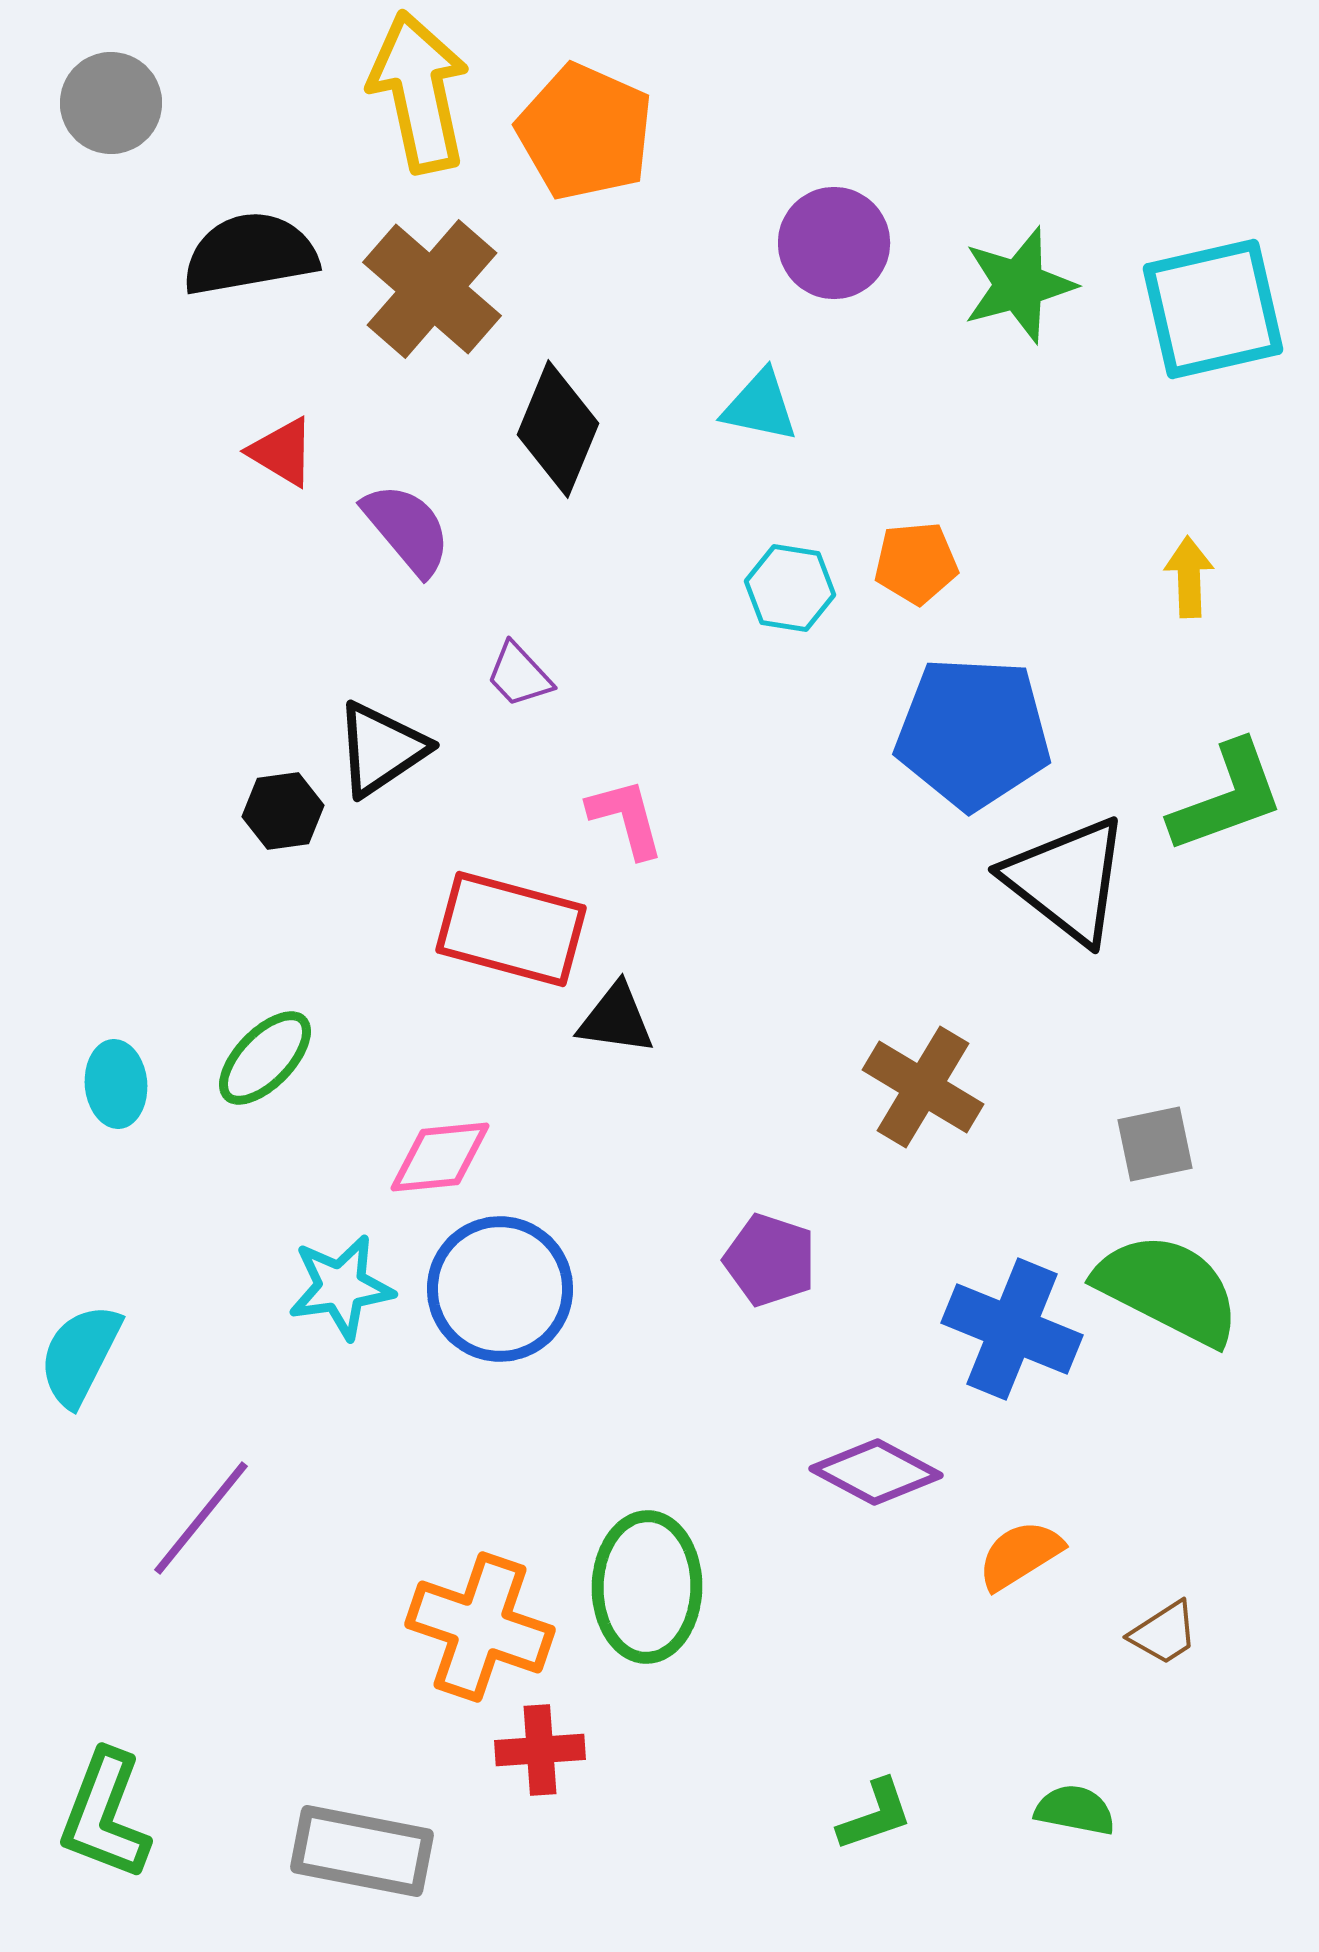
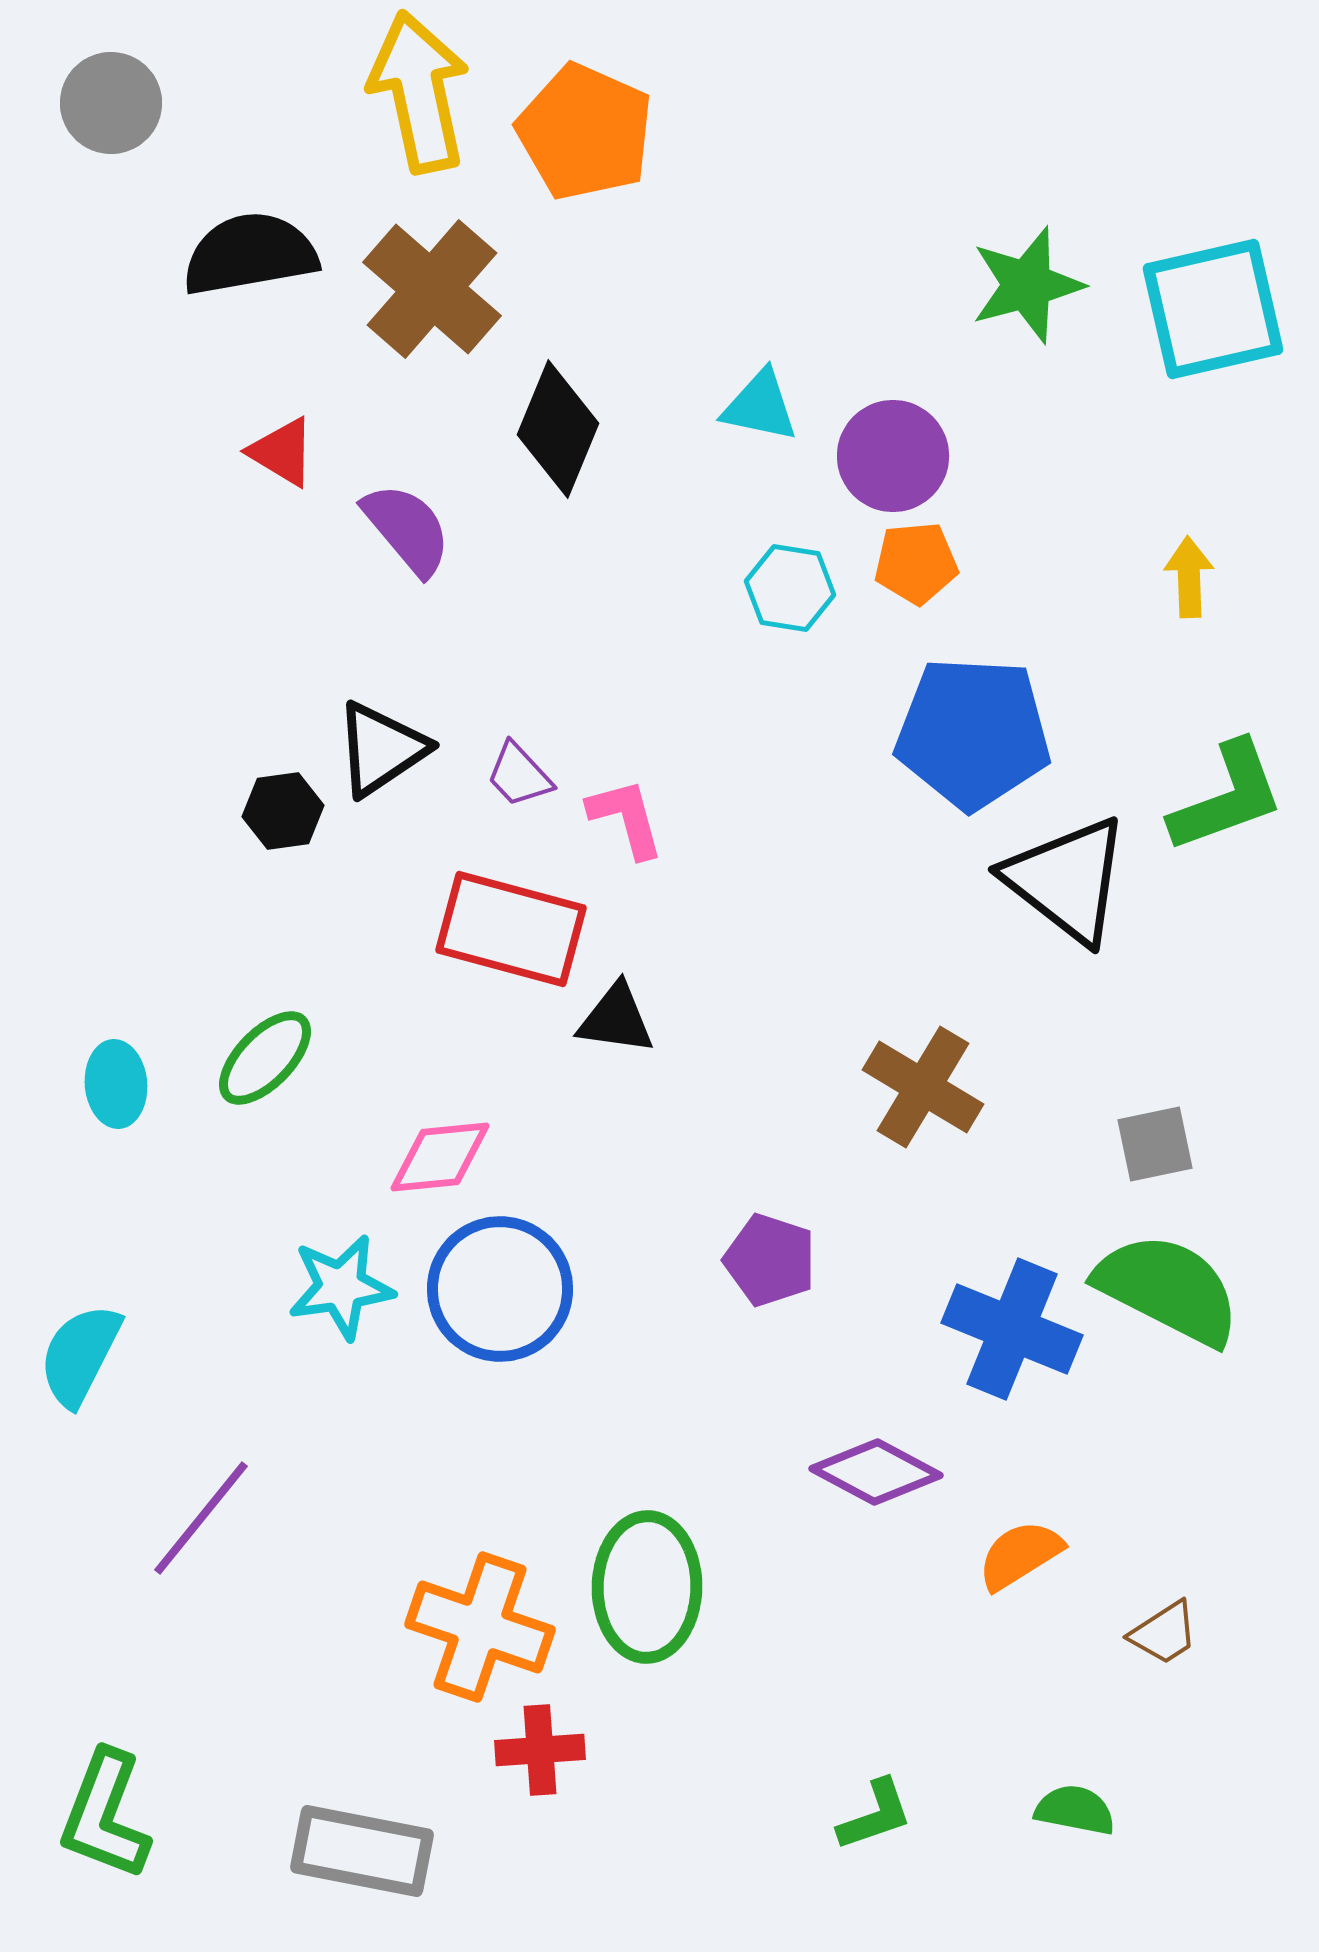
purple circle at (834, 243): moved 59 px right, 213 px down
green star at (1019, 285): moved 8 px right
purple trapezoid at (519, 675): moved 100 px down
